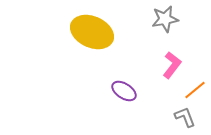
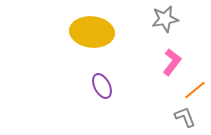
yellow ellipse: rotated 18 degrees counterclockwise
pink L-shape: moved 3 px up
purple ellipse: moved 22 px left, 5 px up; rotated 30 degrees clockwise
